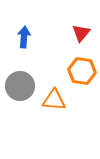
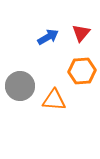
blue arrow: moved 24 px right; rotated 55 degrees clockwise
orange hexagon: rotated 12 degrees counterclockwise
